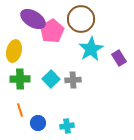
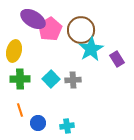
brown circle: moved 11 px down
pink pentagon: moved 2 px left, 2 px up
purple rectangle: moved 2 px left, 1 px down
